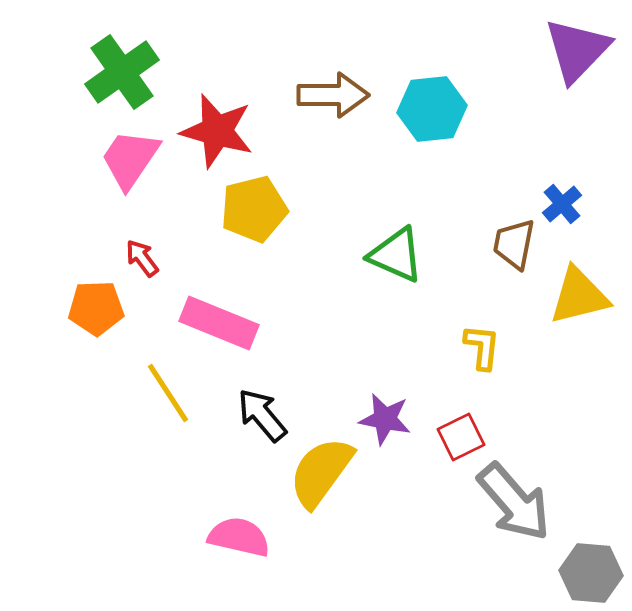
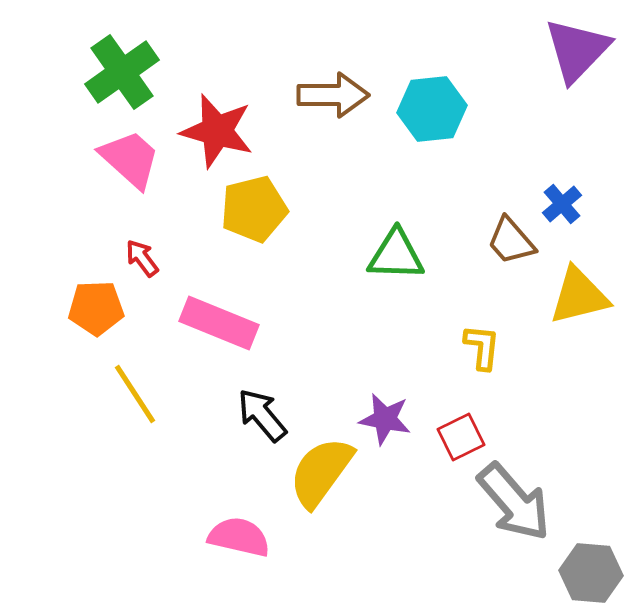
pink trapezoid: rotated 98 degrees clockwise
brown trapezoid: moved 3 px left, 3 px up; rotated 52 degrees counterclockwise
green triangle: rotated 22 degrees counterclockwise
yellow line: moved 33 px left, 1 px down
